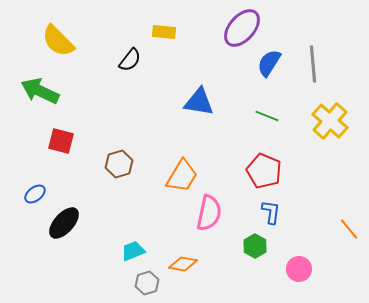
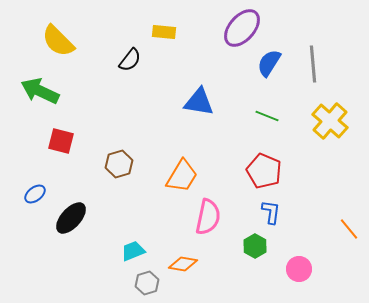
pink semicircle: moved 1 px left, 4 px down
black ellipse: moved 7 px right, 5 px up
